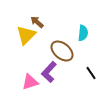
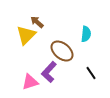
cyan semicircle: moved 3 px right, 1 px down
